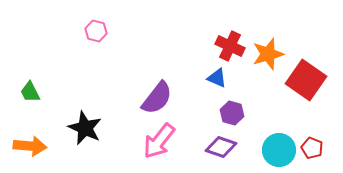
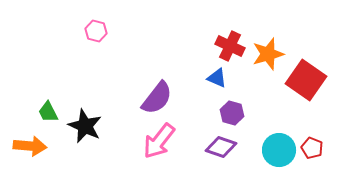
green trapezoid: moved 18 px right, 20 px down
black star: moved 2 px up
